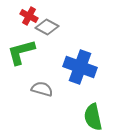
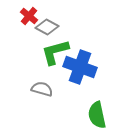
red cross: rotated 12 degrees clockwise
green L-shape: moved 34 px right
green semicircle: moved 4 px right, 2 px up
